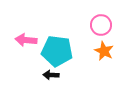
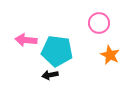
pink circle: moved 2 px left, 2 px up
orange star: moved 6 px right, 4 px down
black arrow: moved 1 px left; rotated 14 degrees counterclockwise
